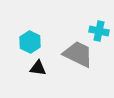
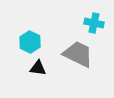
cyan cross: moved 5 px left, 8 px up
